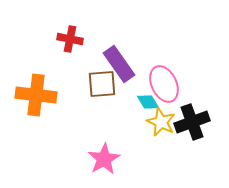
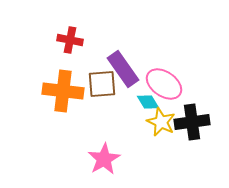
red cross: moved 1 px down
purple rectangle: moved 4 px right, 5 px down
pink ellipse: rotated 30 degrees counterclockwise
orange cross: moved 27 px right, 4 px up
black cross: rotated 12 degrees clockwise
